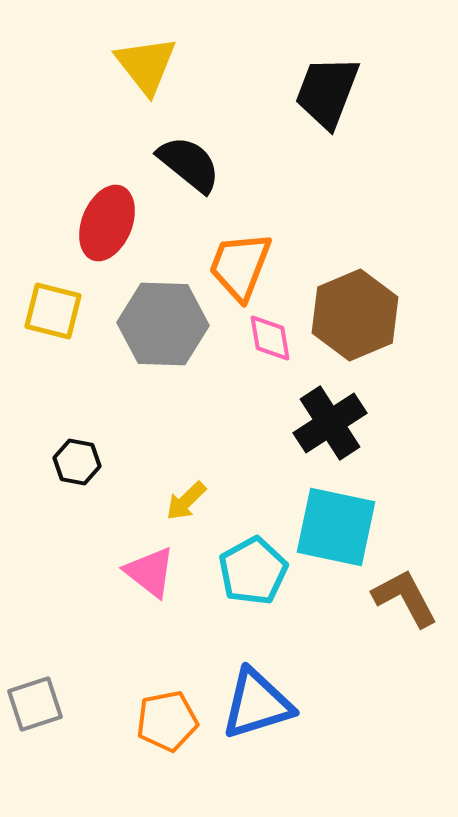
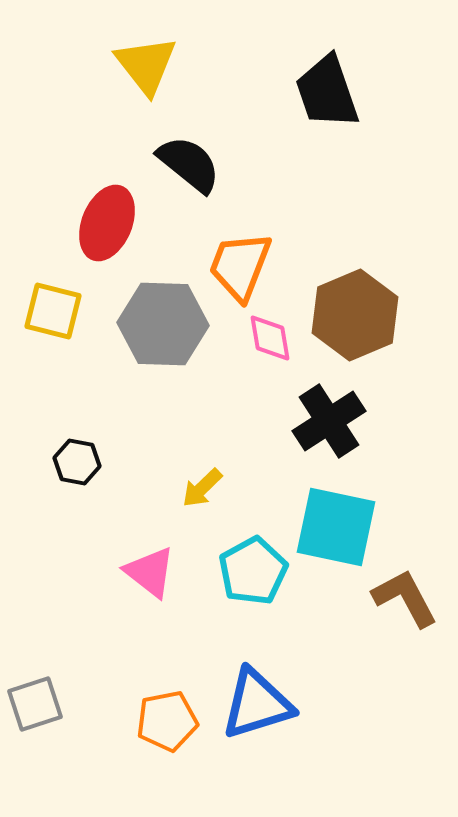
black trapezoid: rotated 40 degrees counterclockwise
black cross: moved 1 px left, 2 px up
yellow arrow: moved 16 px right, 13 px up
